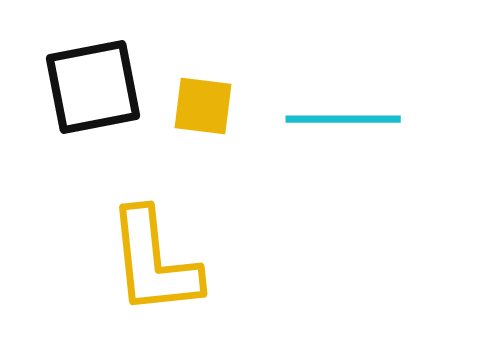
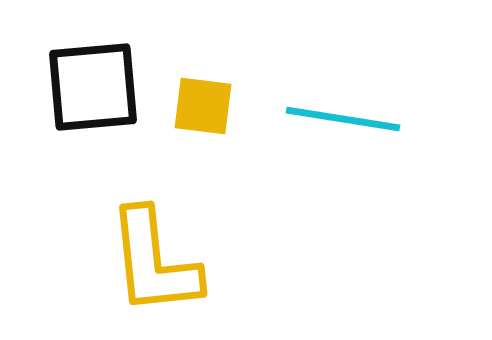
black square: rotated 6 degrees clockwise
cyan line: rotated 9 degrees clockwise
